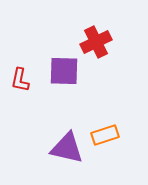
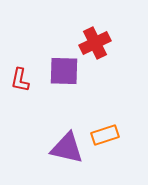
red cross: moved 1 px left, 1 px down
